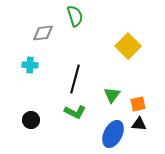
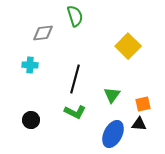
orange square: moved 5 px right
